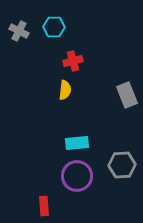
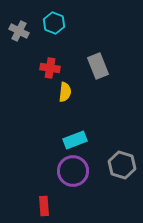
cyan hexagon: moved 4 px up; rotated 20 degrees clockwise
red cross: moved 23 px left, 7 px down; rotated 24 degrees clockwise
yellow semicircle: moved 2 px down
gray rectangle: moved 29 px left, 29 px up
cyan rectangle: moved 2 px left, 3 px up; rotated 15 degrees counterclockwise
gray hexagon: rotated 20 degrees clockwise
purple circle: moved 4 px left, 5 px up
